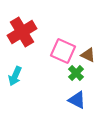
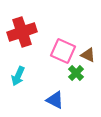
red cross: rotated 12 degrees clockwise
cyan arrow: moved 3 px right
blue triangle: moved 22 px left
